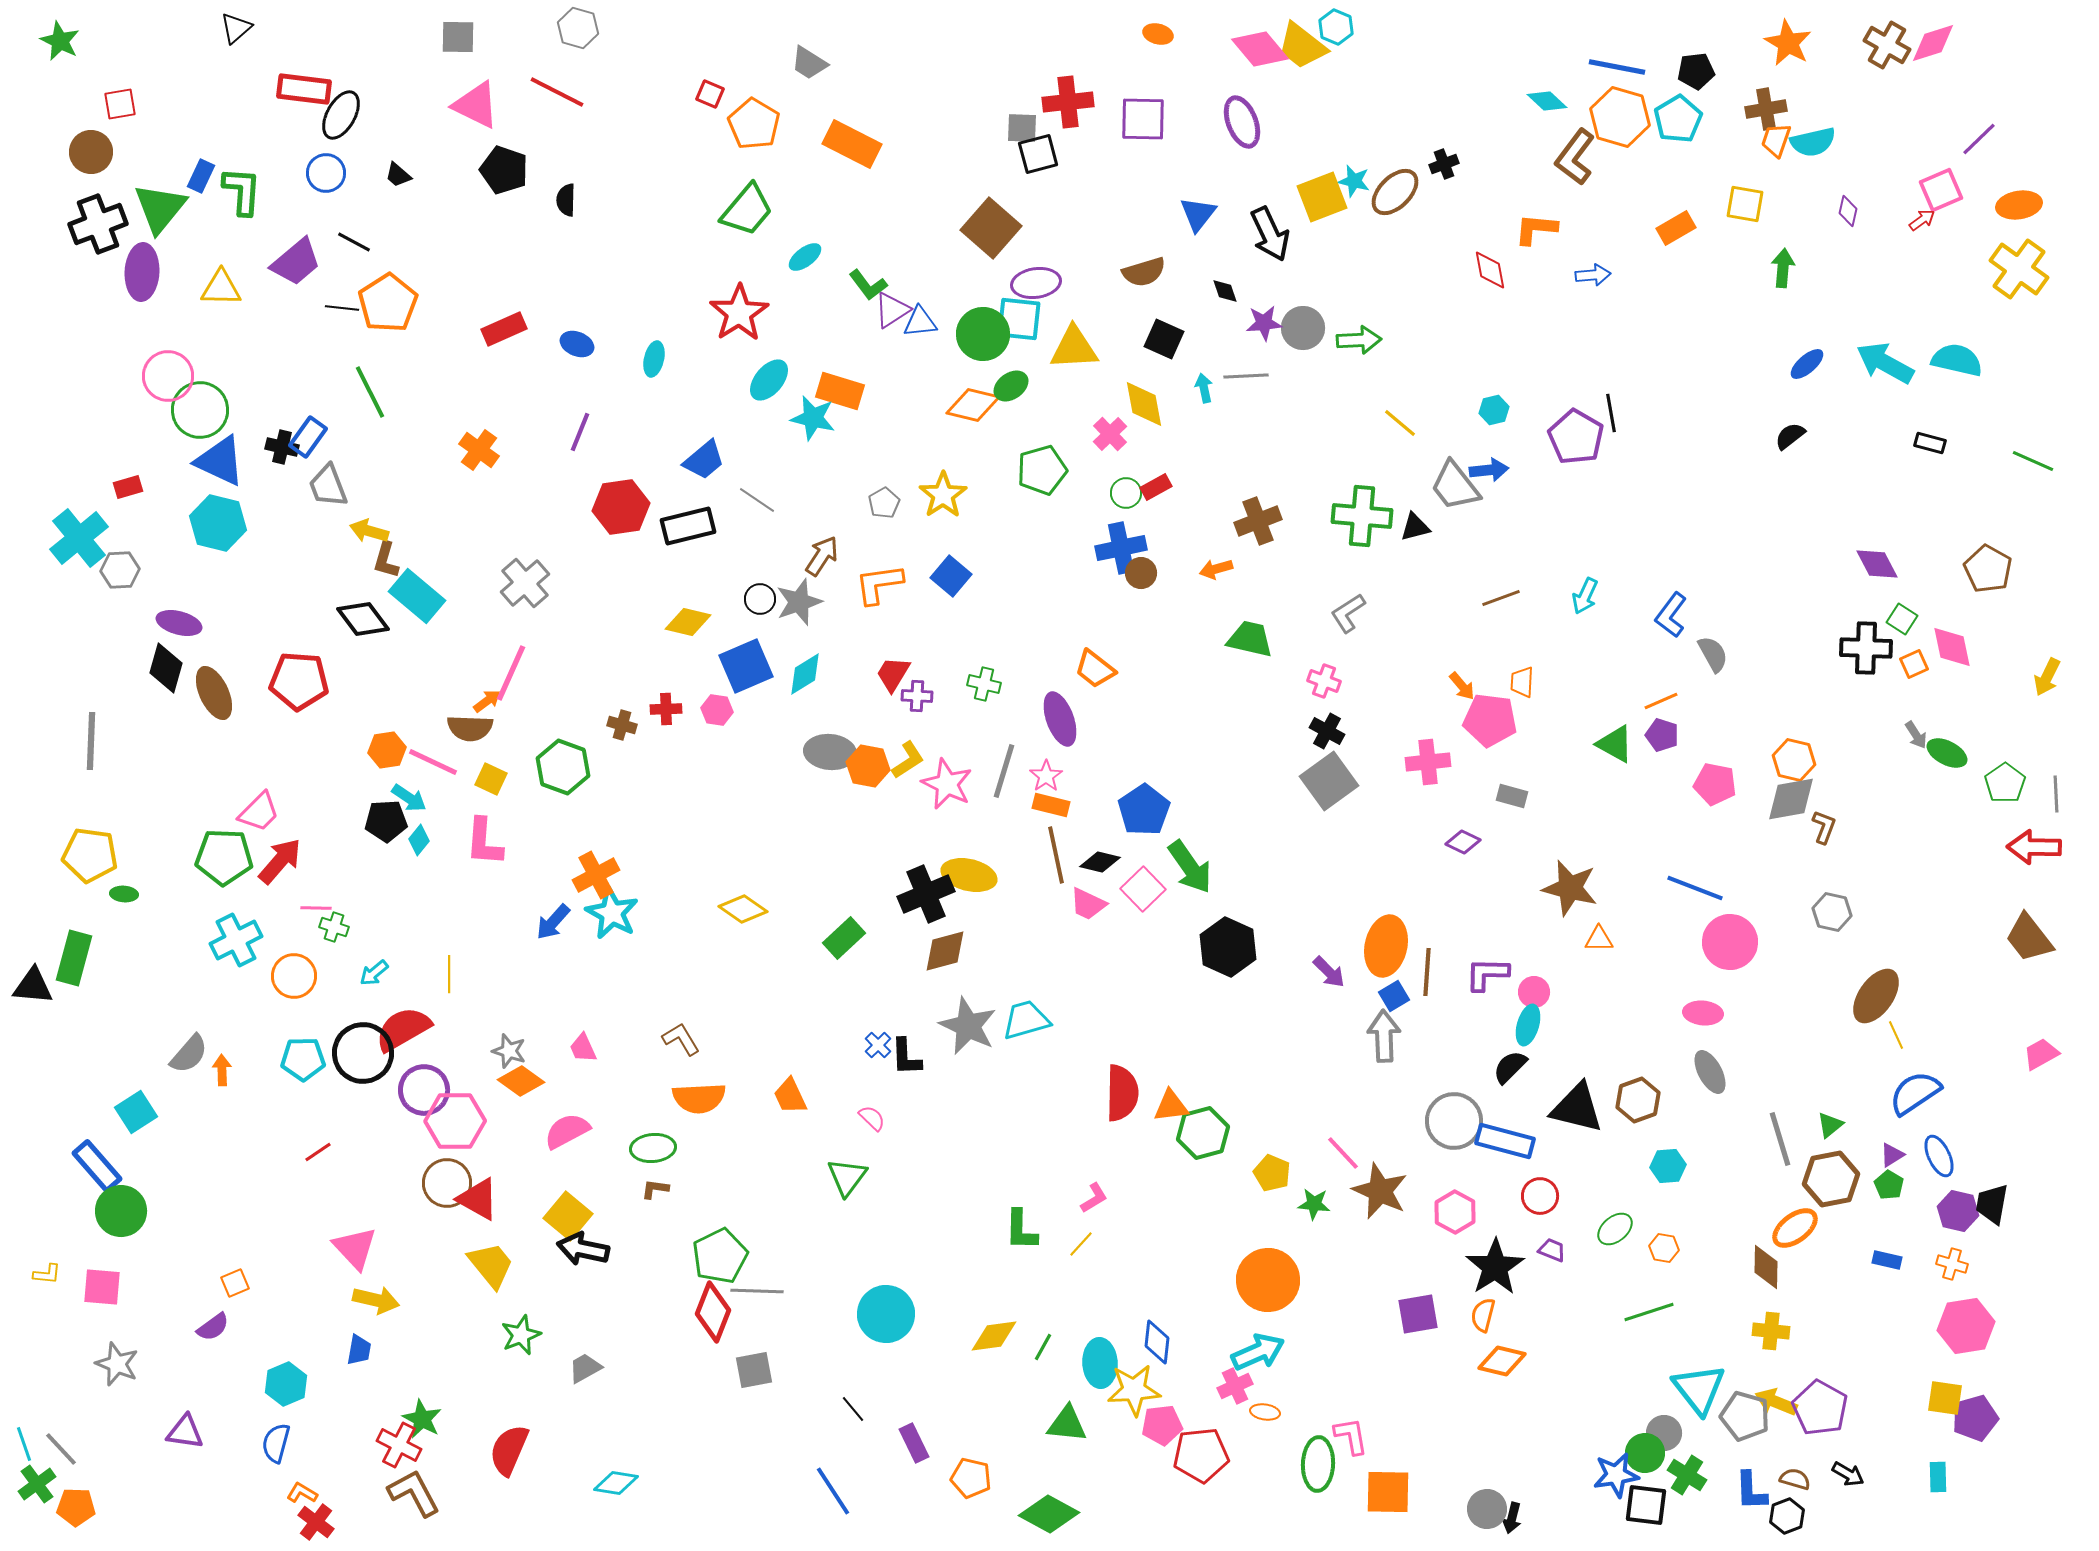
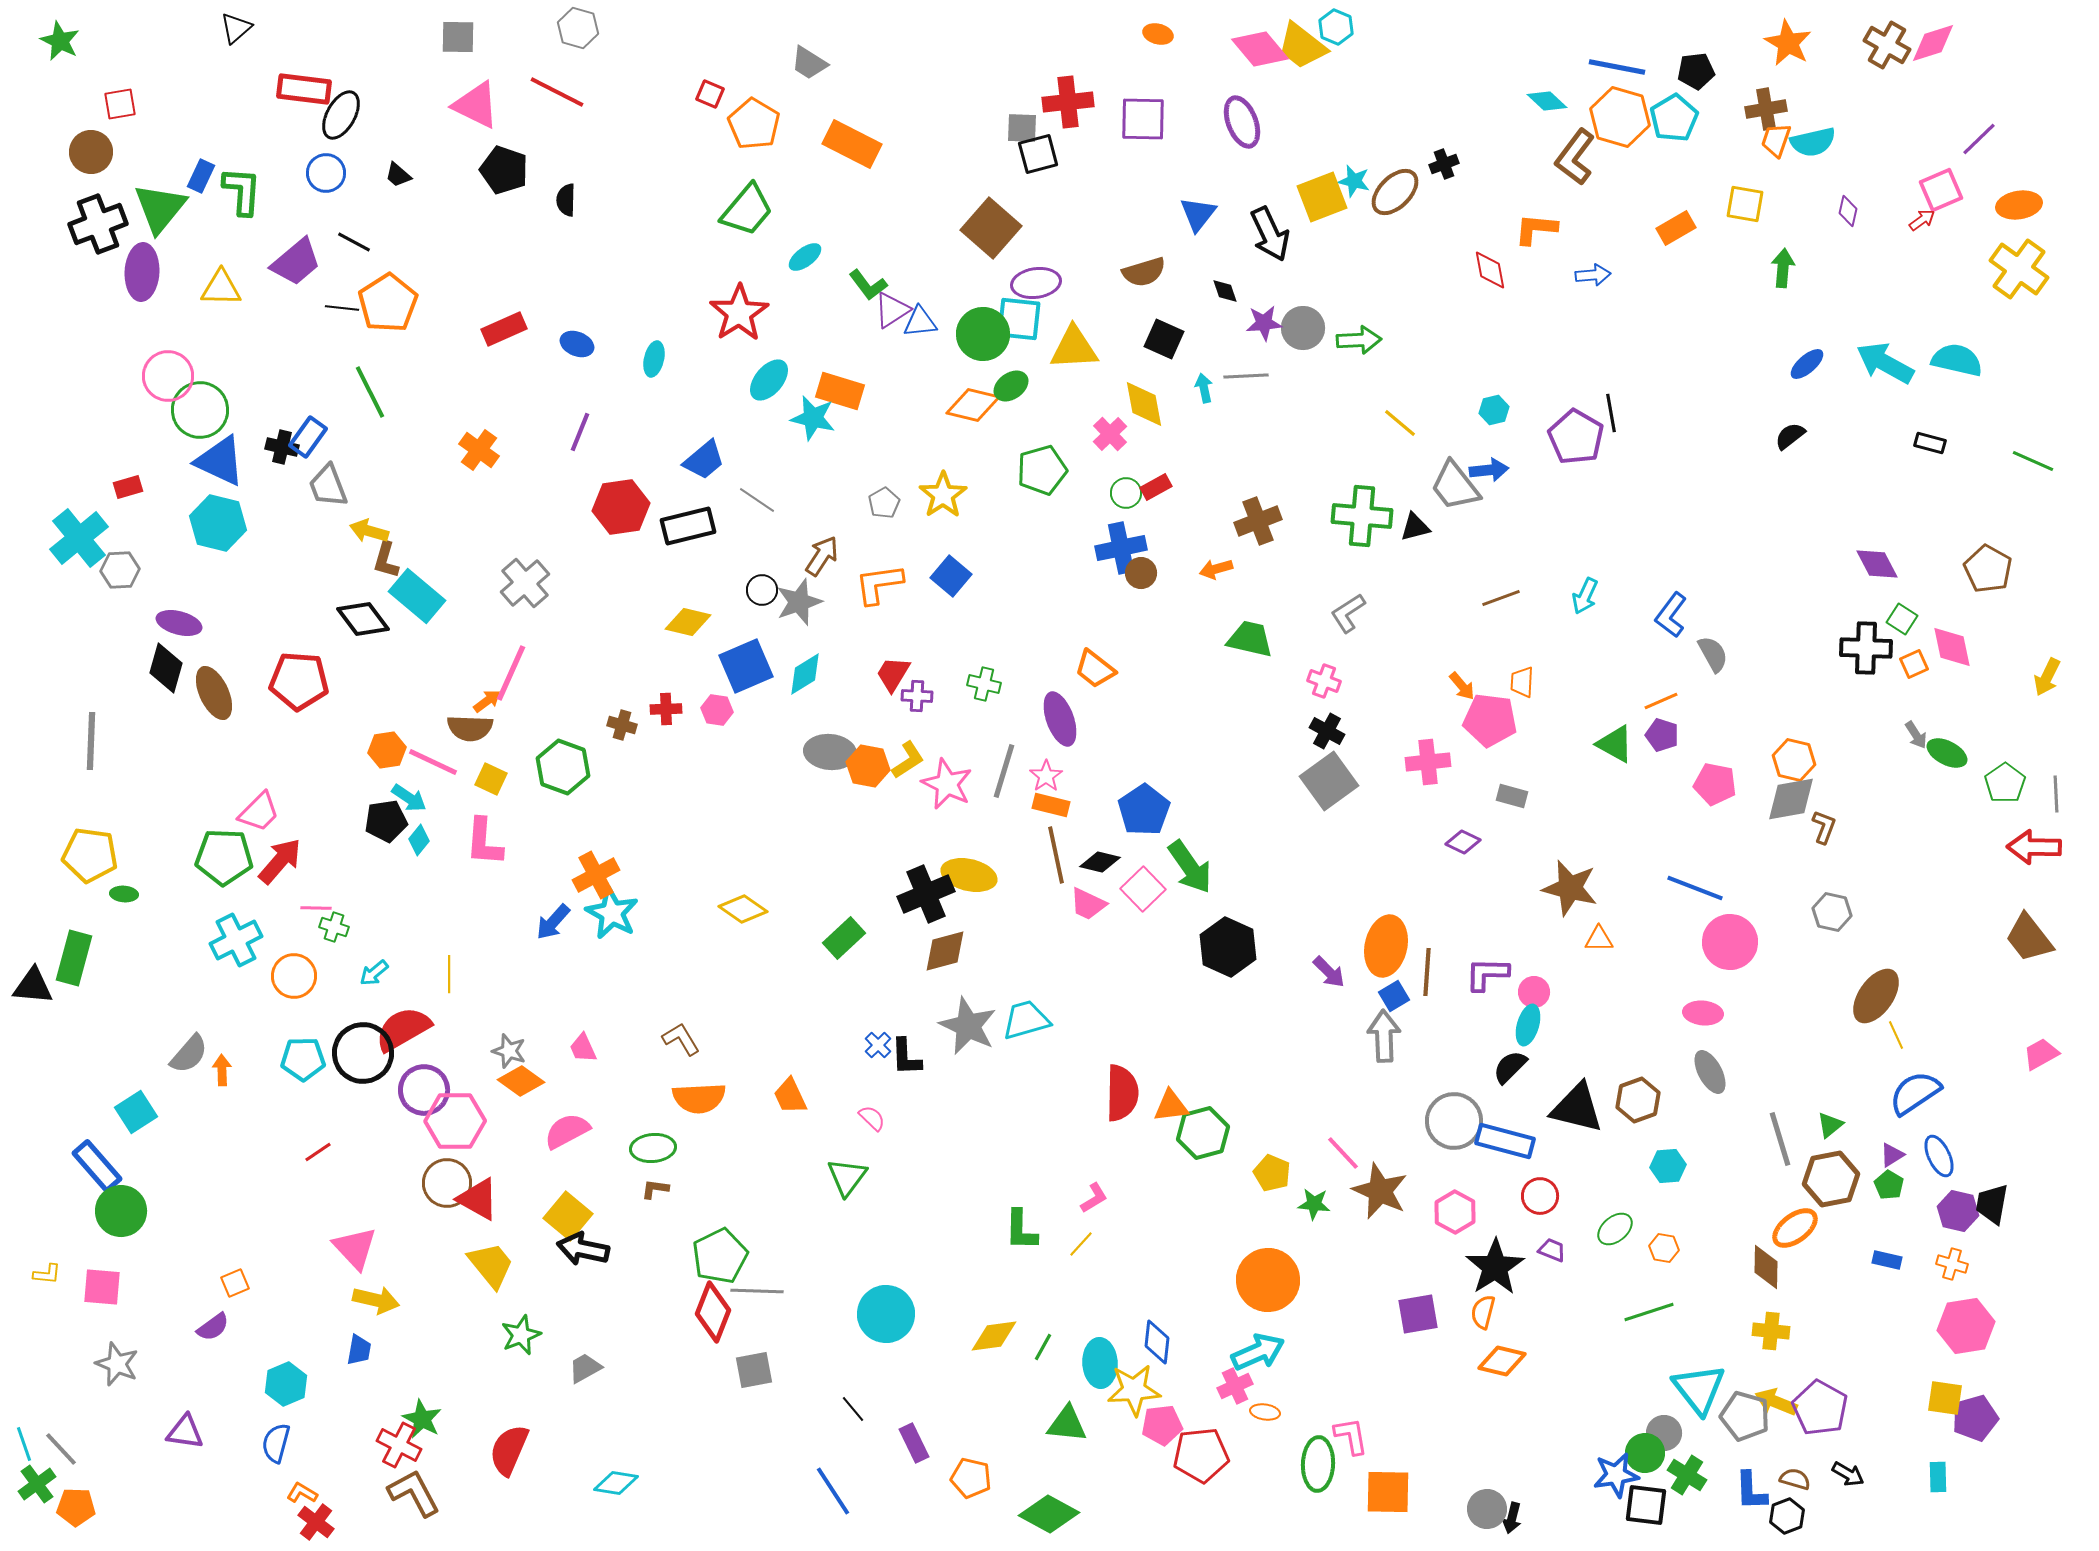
cyan pentagon at (1678, 119): moved 4 px left, 1 px up
black circle at (760, 599): moved 2 px right, 9 px up
black pentagon at (386, 821): rotated 6 degrees counterclockwise
orange semicircle at (1483, 1315): moved 3 px up
